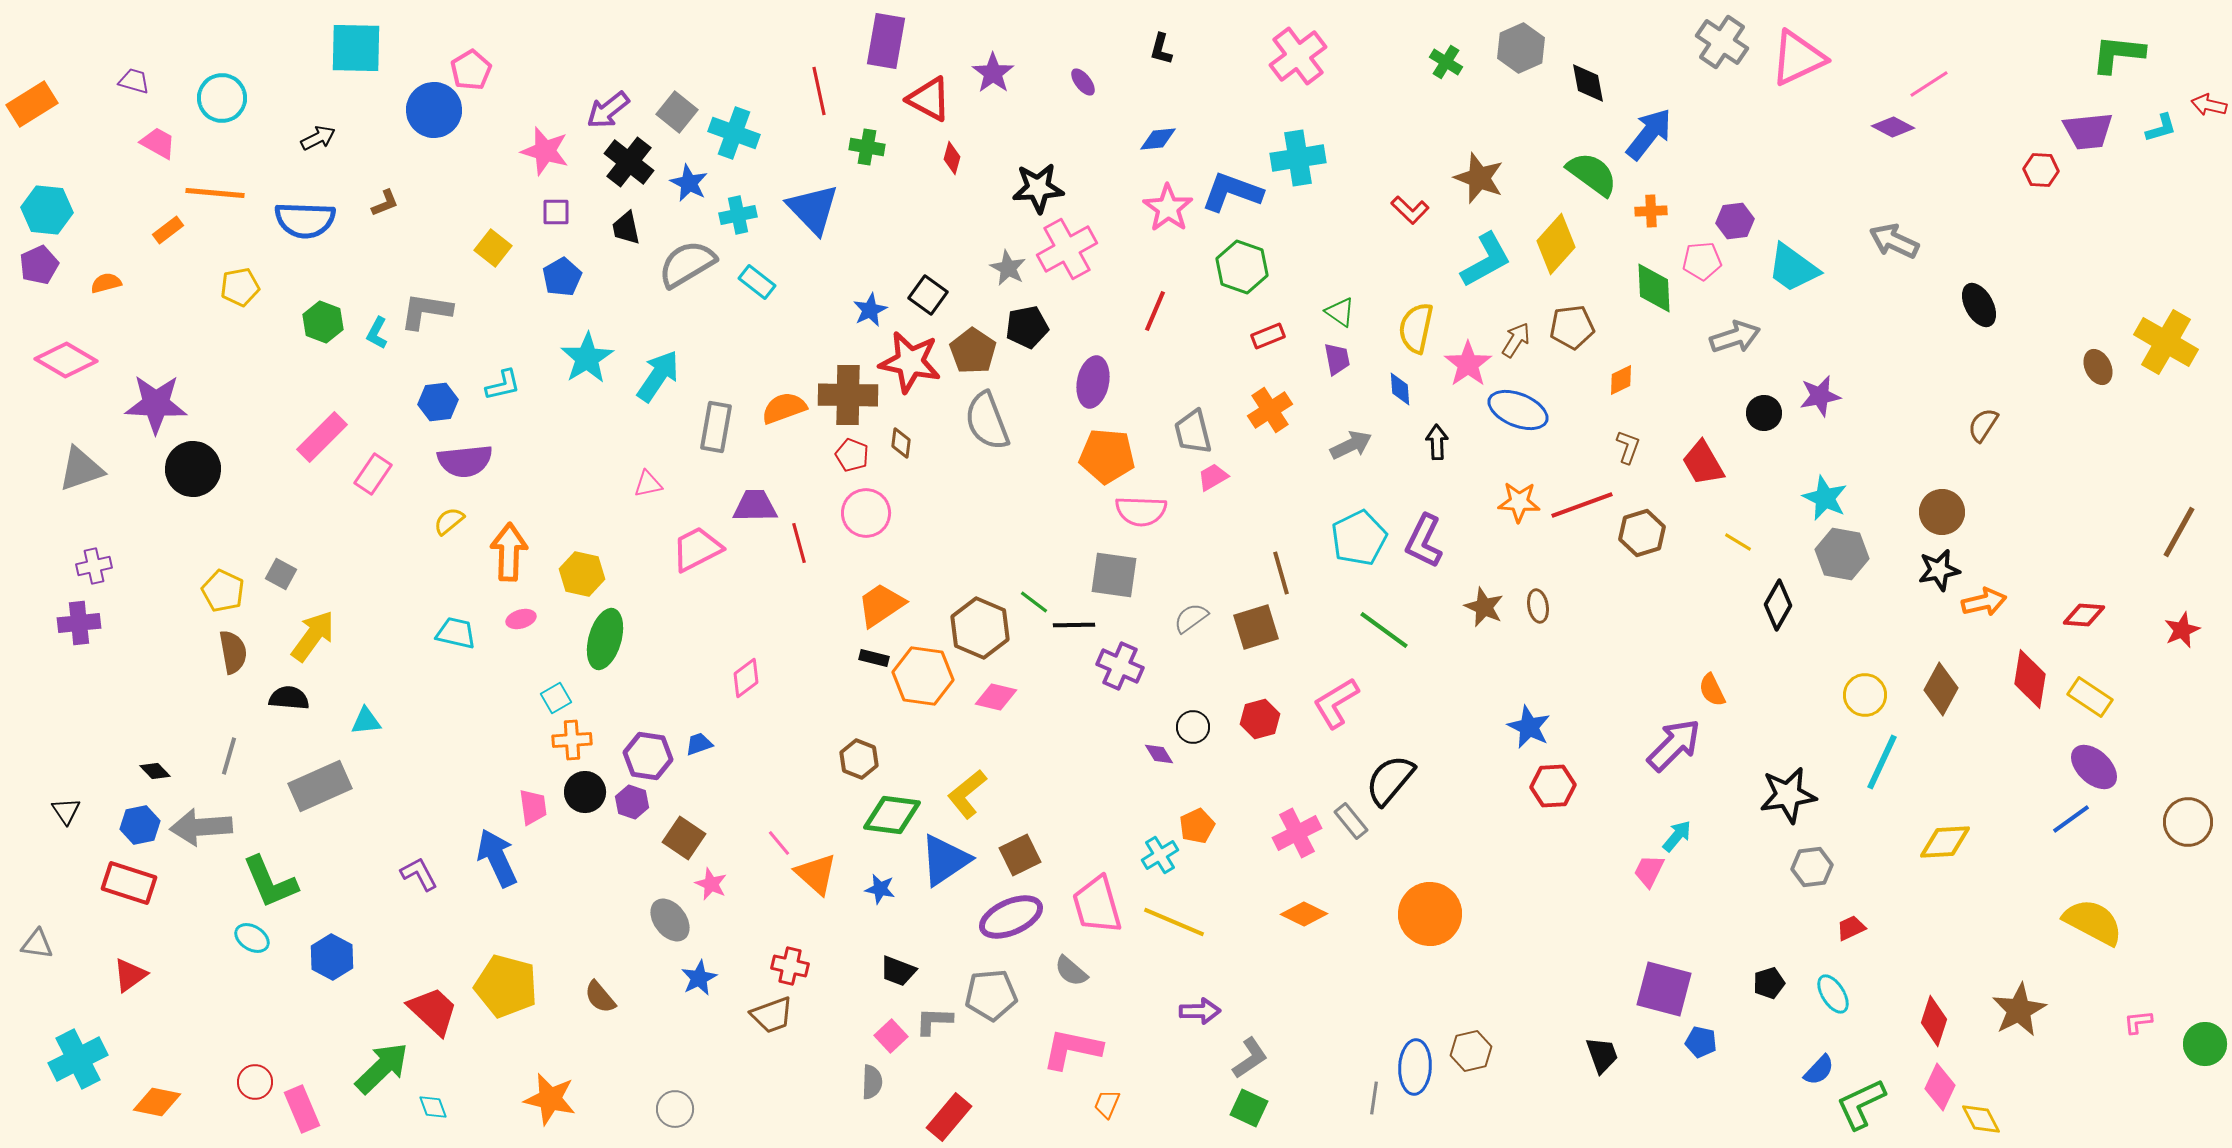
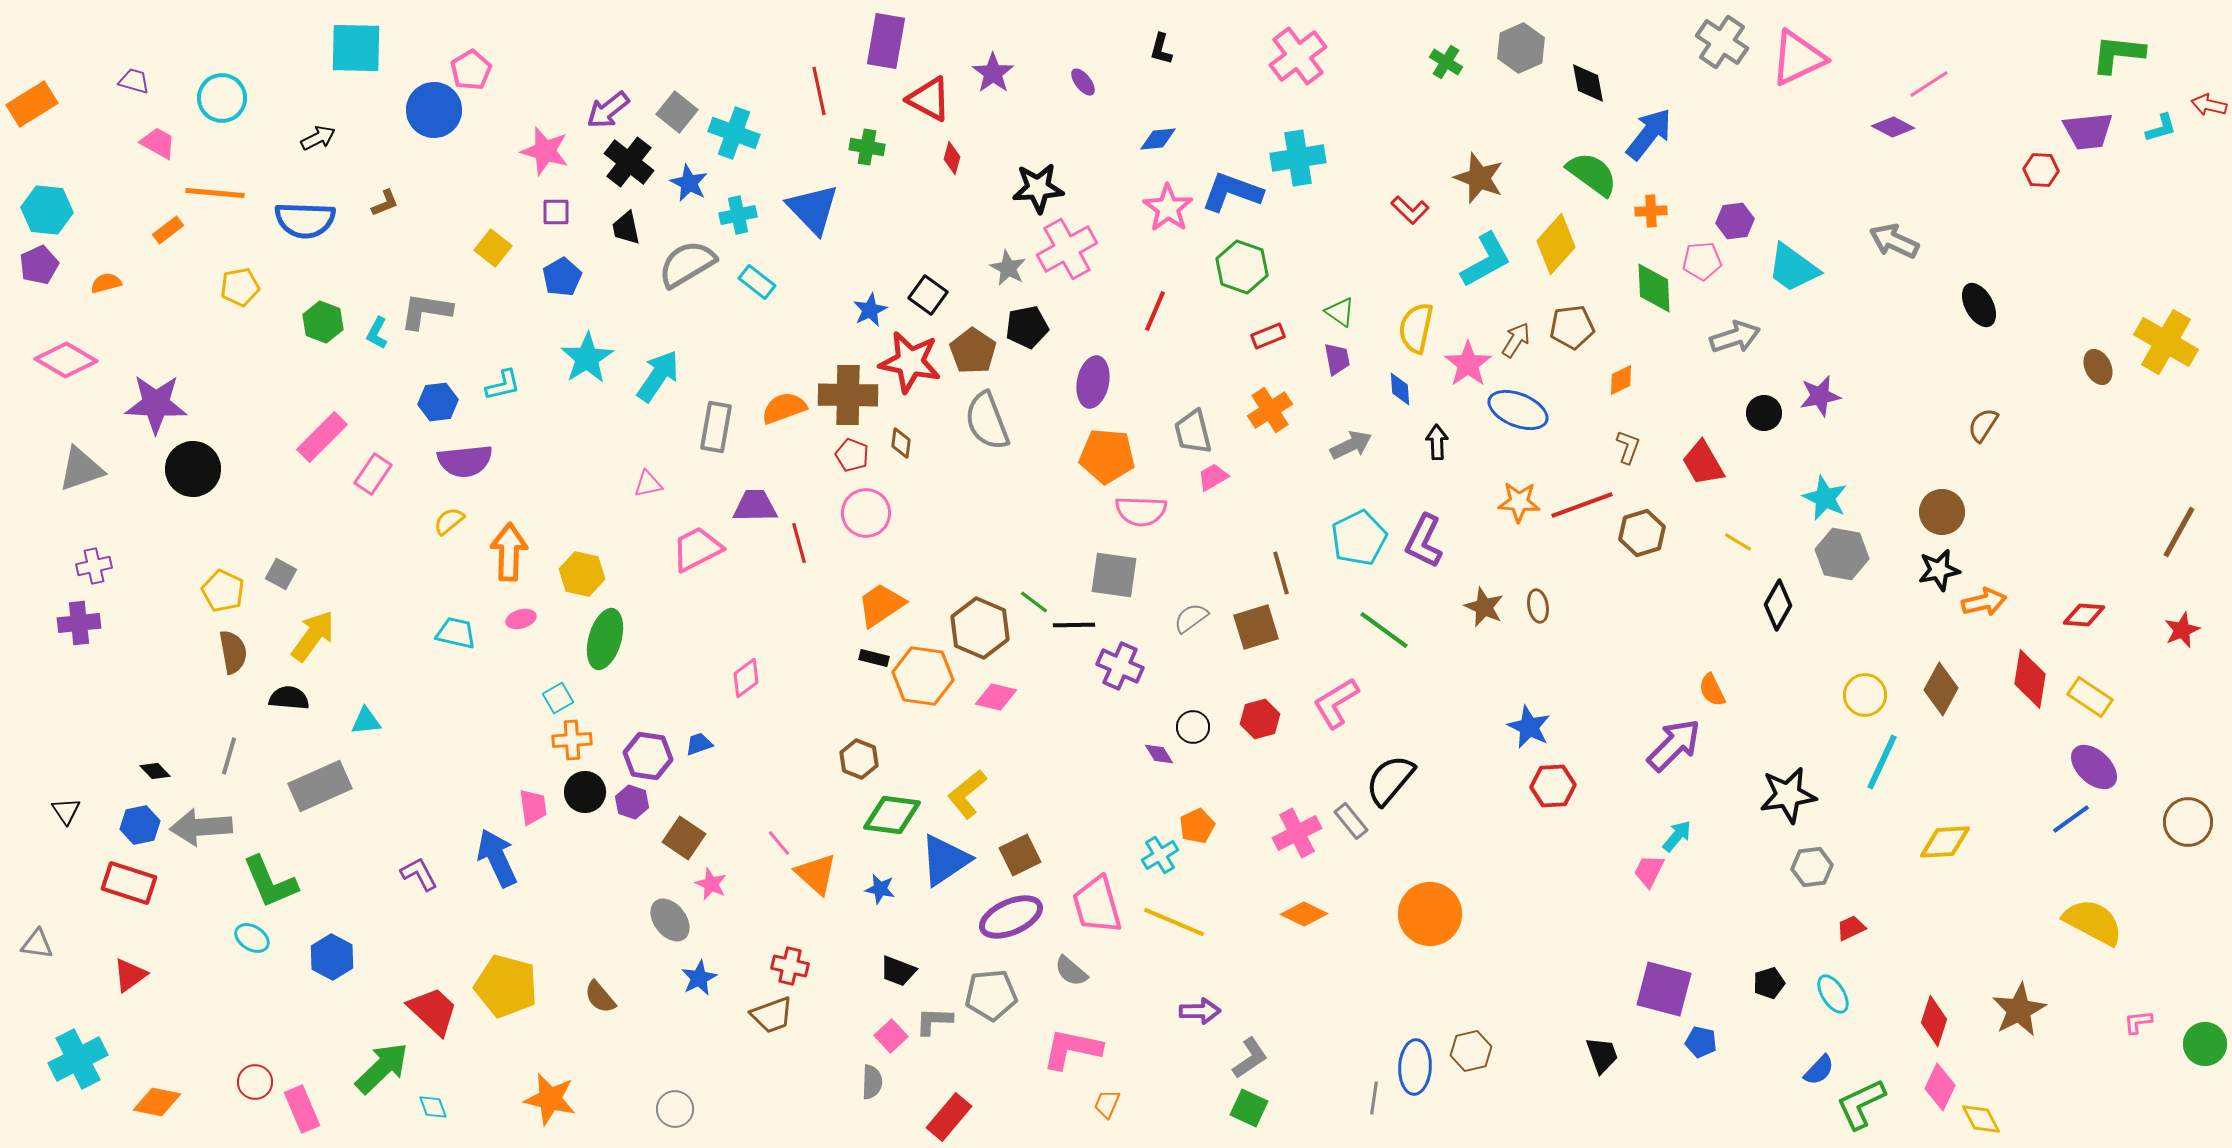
cyan square at (556, 698): moved 2 px right
